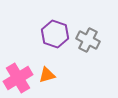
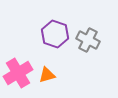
pink cross: moved 5 px up
